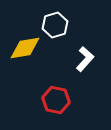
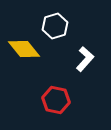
white hexagon: moved 1 px down
yellow diamond: moved 1 px left, 1 px down; rotated 60 degrees clockwise
